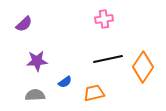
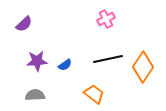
pink cross: moved 2 px right; rotated 18 degrees counterclockwise
blue semicircle: moved 17 px up
orange trapezoid: moved 1 px down; rotated 50 degrees clockwise
